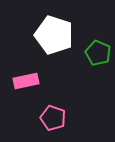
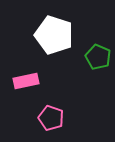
green pentagon: moved 4 px down
pink pentagon: moved 2 px left
